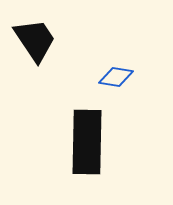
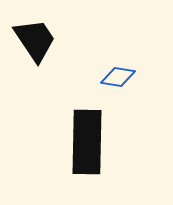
blue diamond: moved 2 px right
